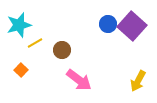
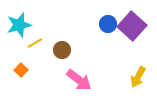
yellow arrow: moved 4 px up
